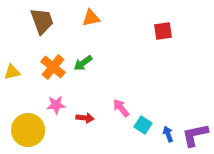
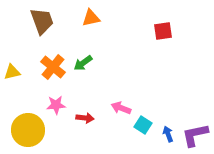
pink arrow: rotated 30 degrees counterclockwise
